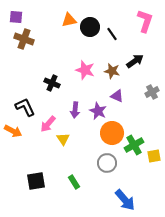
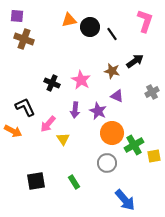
purple square: moved 1 px right, 1 px up
pink star: moved 4 px left, 10 px down; rotated 12 degrees clockwise
